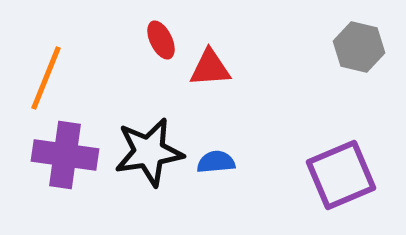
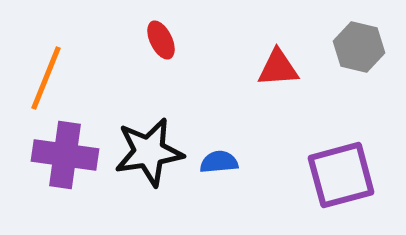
red triangle: moved 68 px right
blue semicircle: moved 3 px right
purple square: rotated 8 degrees clockwise
